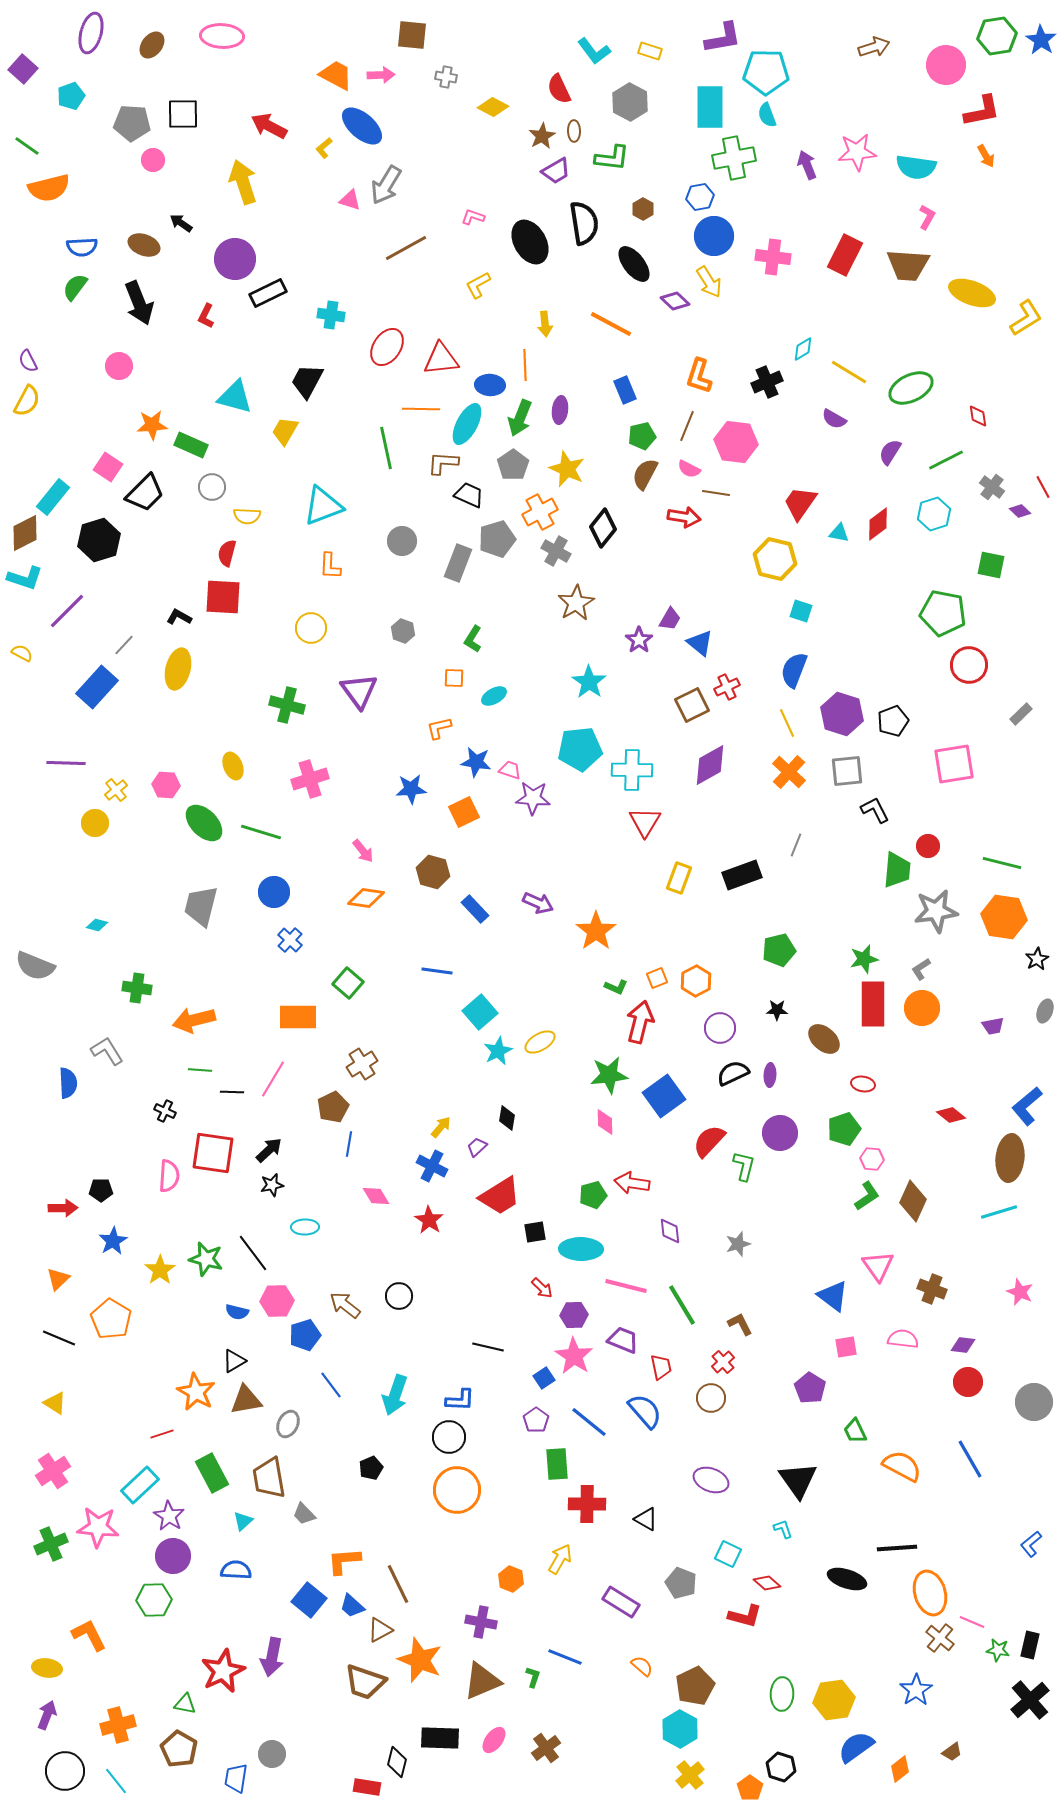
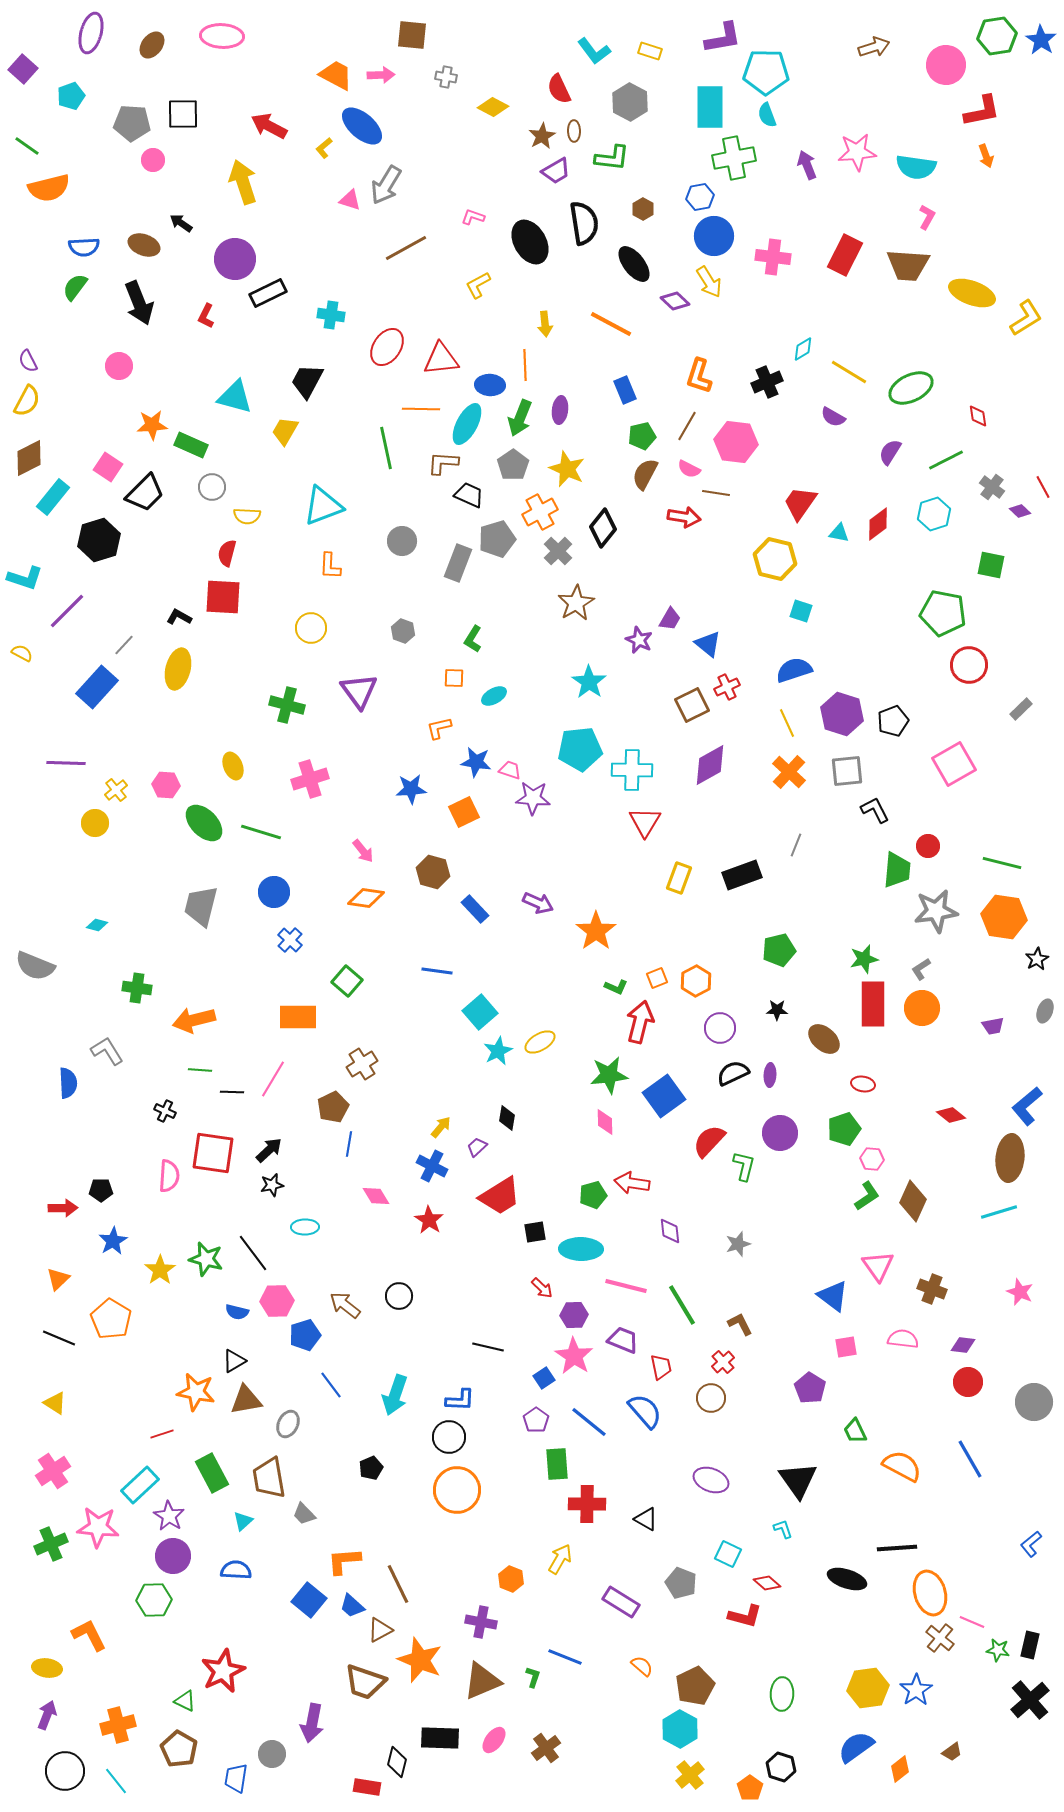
orange arrow at (986, 156): rotated 10 degrees clockwise
blue semicircle at (82, 247): moved 2 px right
purple semicircle at (834, 419): moved 1 px left, 2 px up
brown line at (687, 426): rotated 8 degrees clockwise
brown diamond at (25, 533): moved 4 px right, 75 px up
gray cross at (556, 551): moved 2 px right; rotated 16 degrees clockwise
purple star at (639, 640): rotated 12 degrees counterclockwise
blue triangle at (700, 643): moved 8 px right, 1 px down
blue semicircle at (794, 670): rotated 51 degrees clockwise
gray rectangle at (1021, 714): moved 5 px up
pink square at (954, 764): rotated 21 degrees counterclockwise
green square at (348, 983): moved 1 px left, 2 px up
orange star at (196, 1392): rotated 18 degrees counterclockwise
purple arrow at (272, 1657): moved 40 px right, 66 px down
yellow hexagon at (834, 1700): moved 34 px right, 12 px up
green triangle at (185, 1704): moved 3 px up; rotated 15 degrees clockwise
